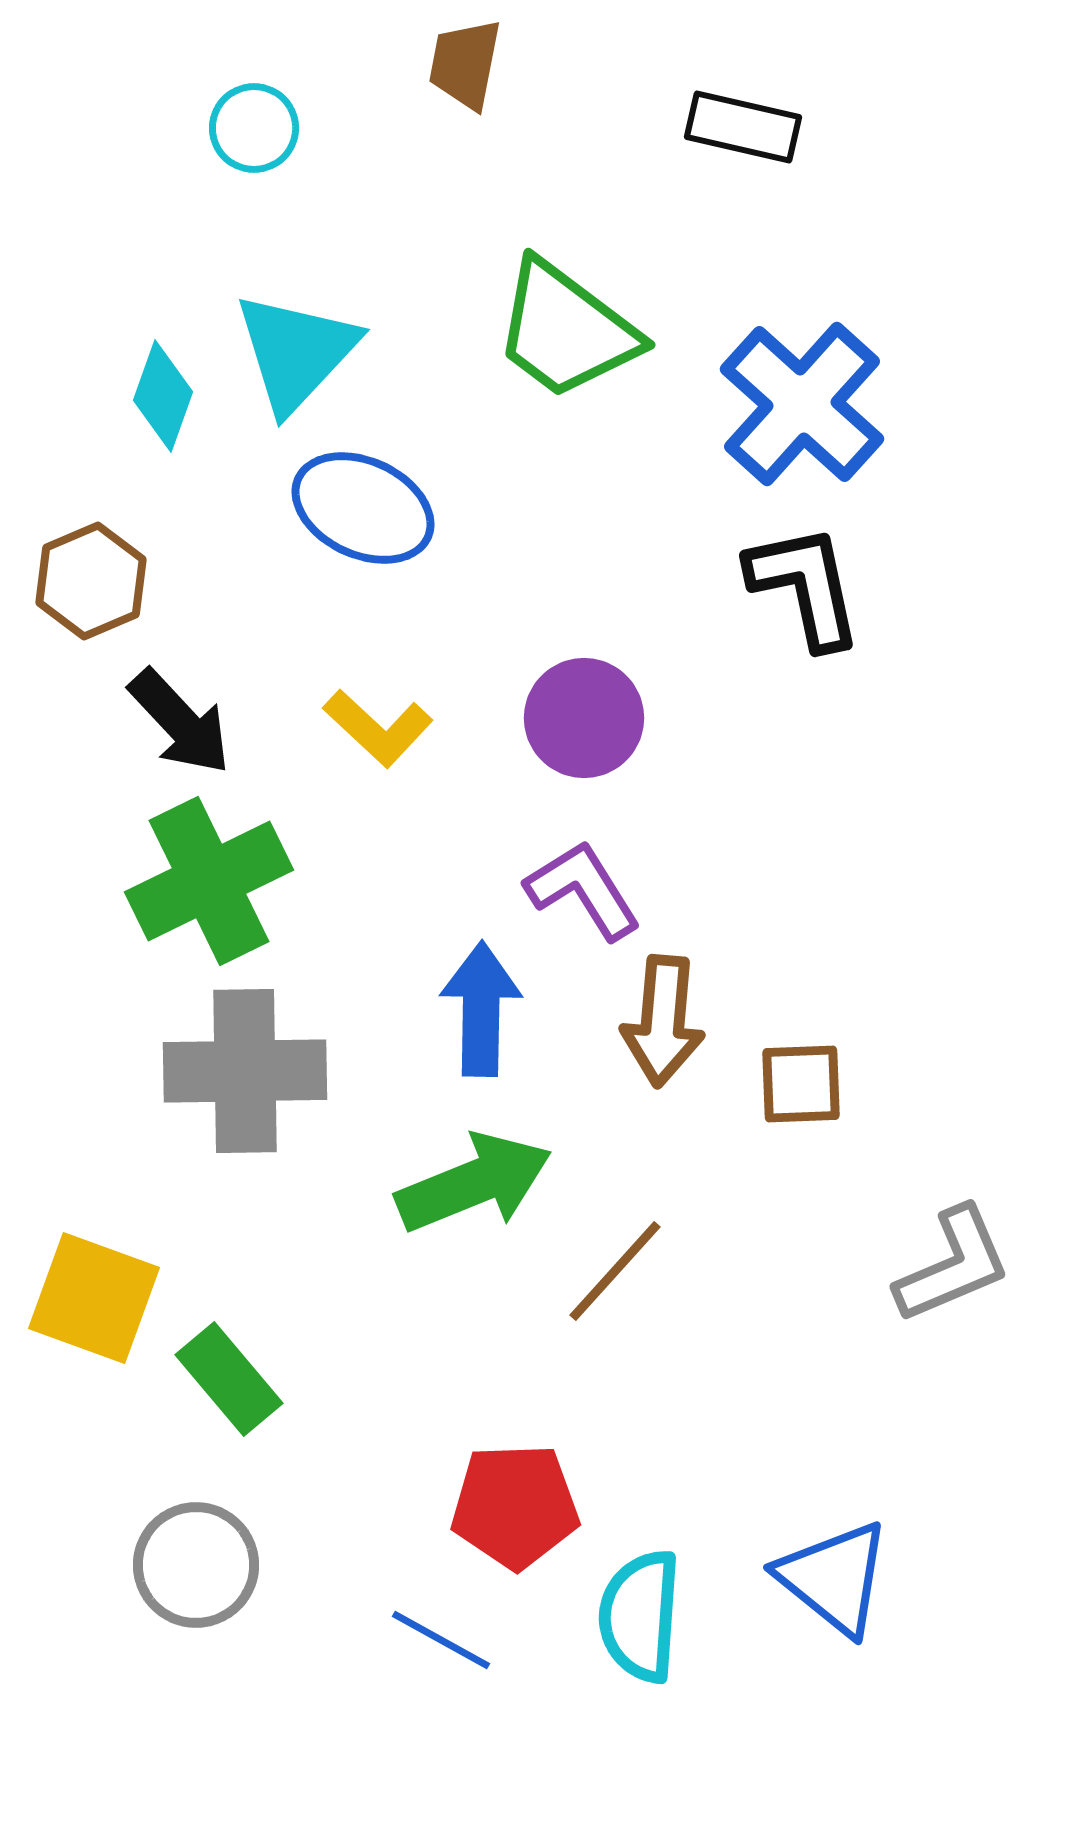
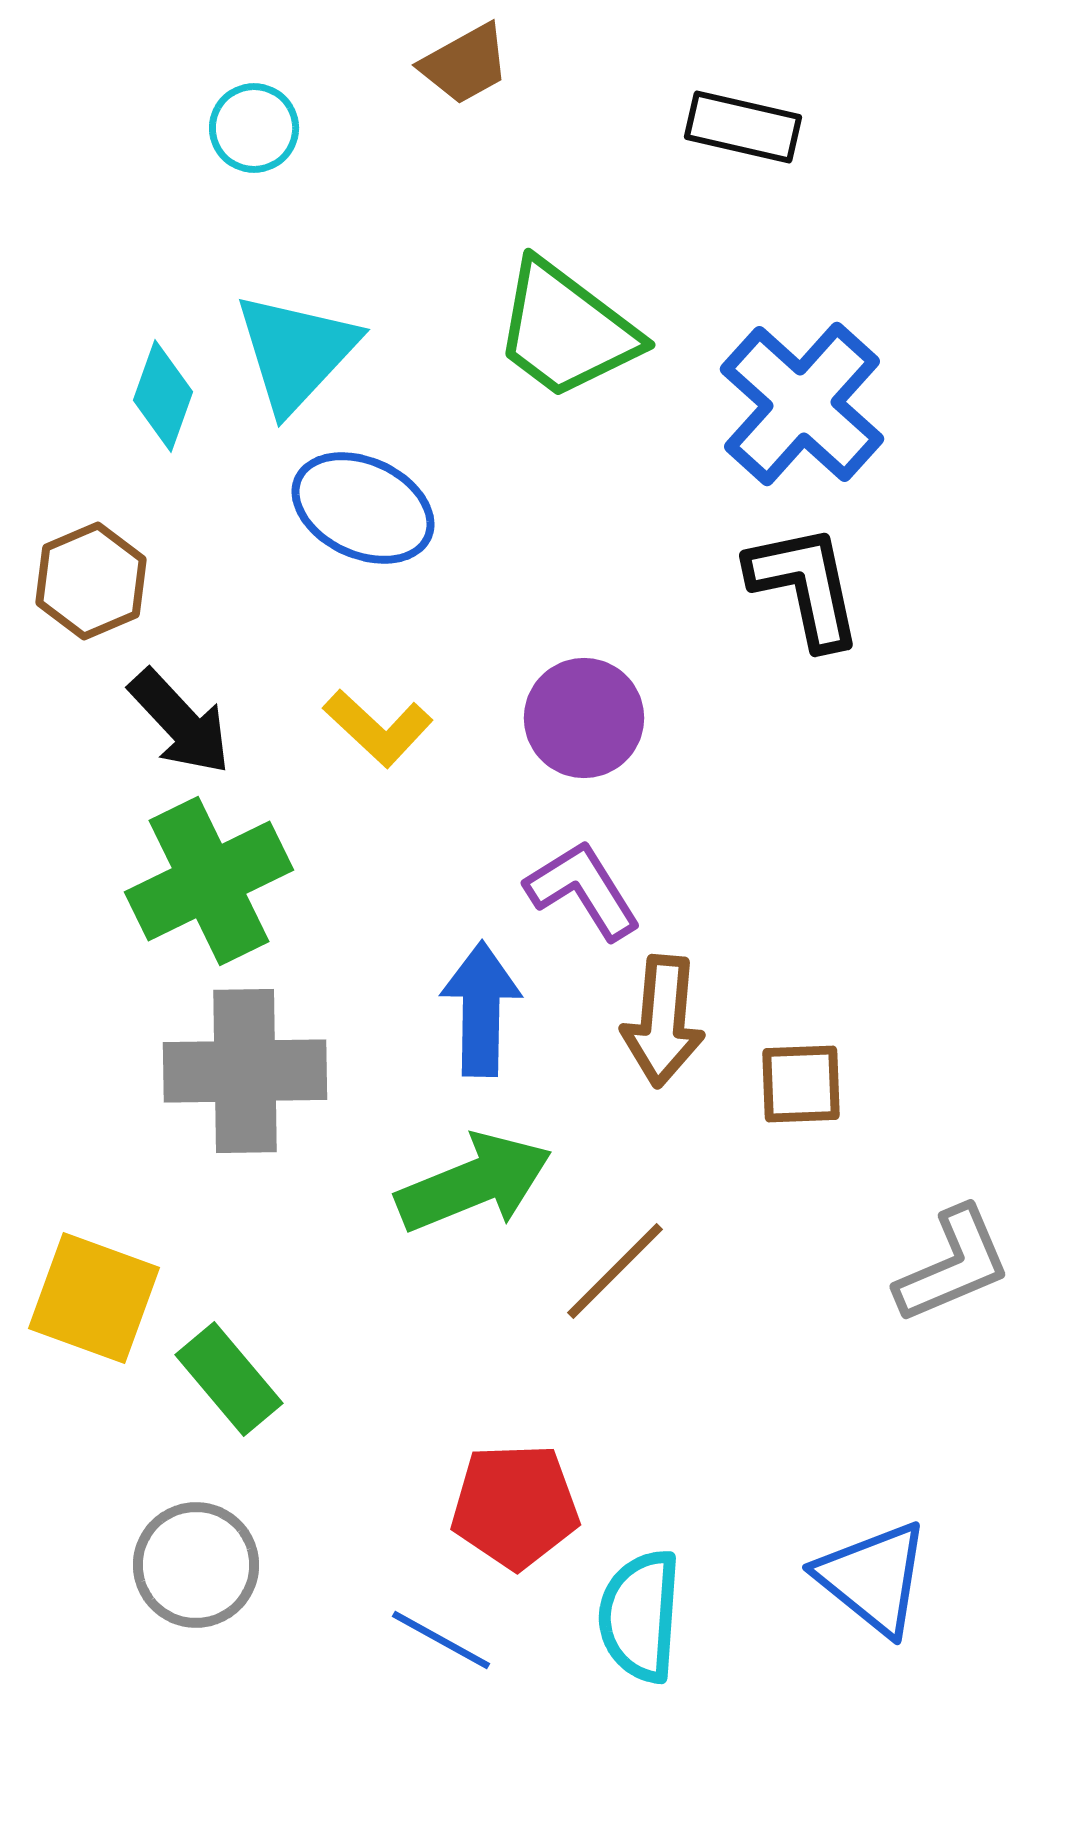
brown trapezoid: rotated 130 degrees counterclockwise
brown line: rotated 3 degrees clockwise
blue triangle: moved 39 px right
